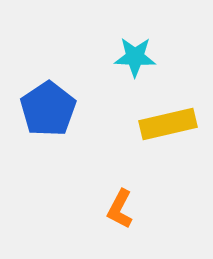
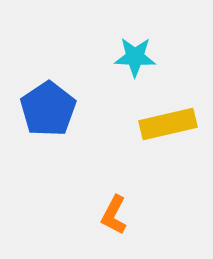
orange L-shape: moved 6 px left, 6 px down
